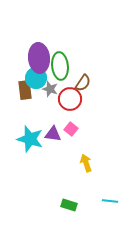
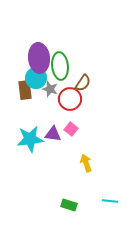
cyan star: rotated 24 degrees counterclockwise
